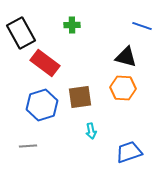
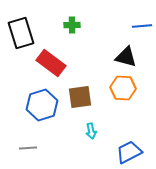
blue line: rotated 24 degrees counterclockwise
black rectangle: rotated 12 degrees clockwise
red rectangle: moved 6 px right
gray line: moved 2 px down
blue trapezoid: rotated 8 degrees counterclockwise
